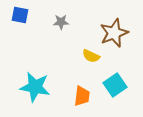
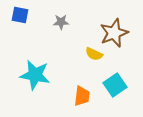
yellow semicircle: moved 3 px right, 2 px up
cyan star: moved 12 px up
